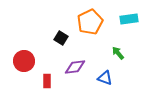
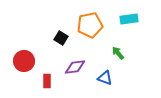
orange pentagon: moved 3 px down; rotated 15 degrees clockwise
